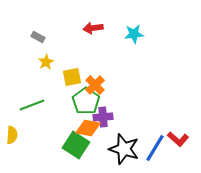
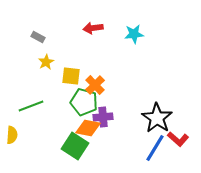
yellow square: moved 1 px left, 1 px up; rotated 18 degrees clockwise
green pentagon: moved 2 px left, 1 px down; rotated 20 degrees counterclockwise
green line: moved 1 px left, 1 px down
green square: moved 1 px left, 1 px down
black star: moved 33 px right, 31 px up; rotated 16 degrees clockwise
